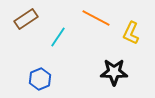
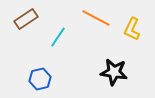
yellow L-shape: moved 1 px right, 4 px up
black star: rotated 8 degrees clockwise
blue hexagon: rotated 10 degrees clockwise
